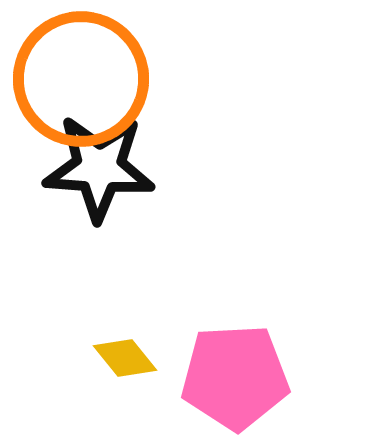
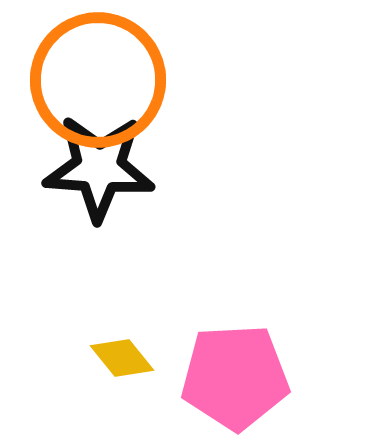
orange circle: moved 17 px right, 1 px down
yellow diamond: moved 3 px left
